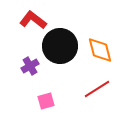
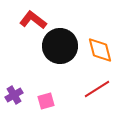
purple cross: moved 16 px left, 29 px down
